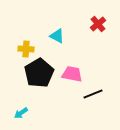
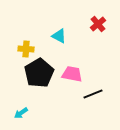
cyan triangle: moved 2 px right
